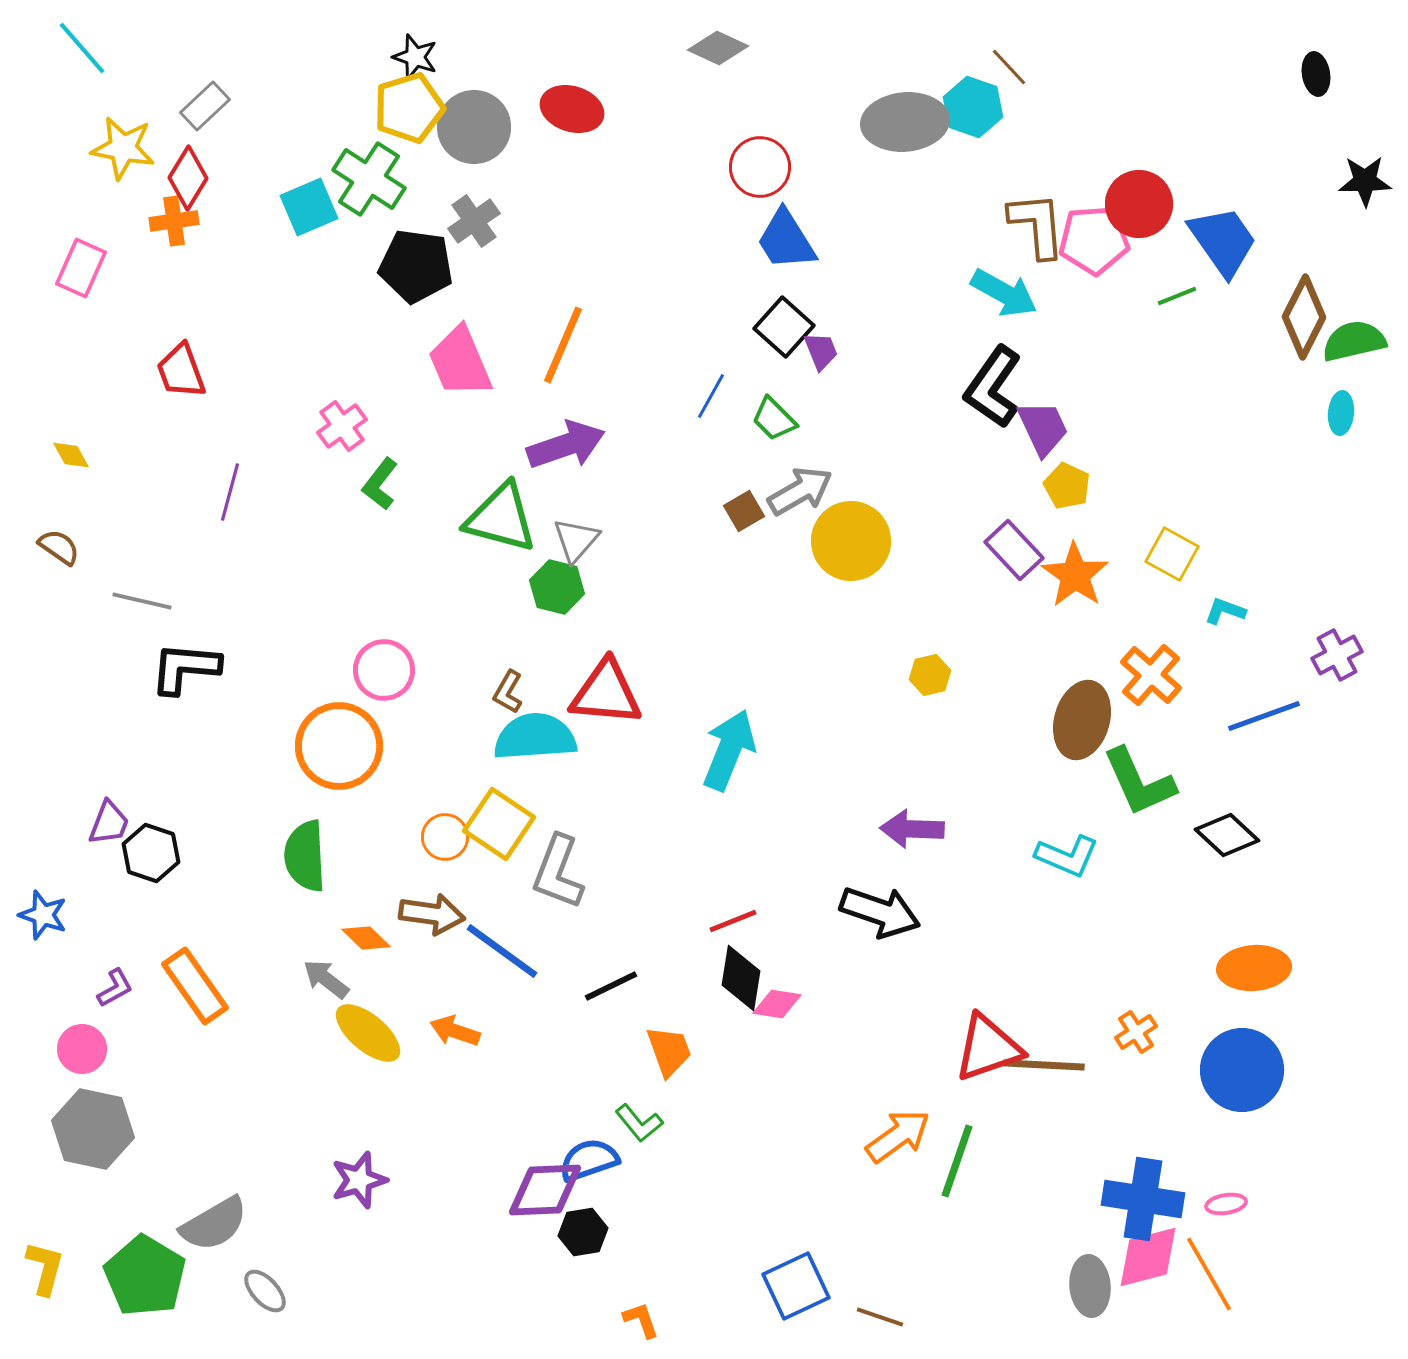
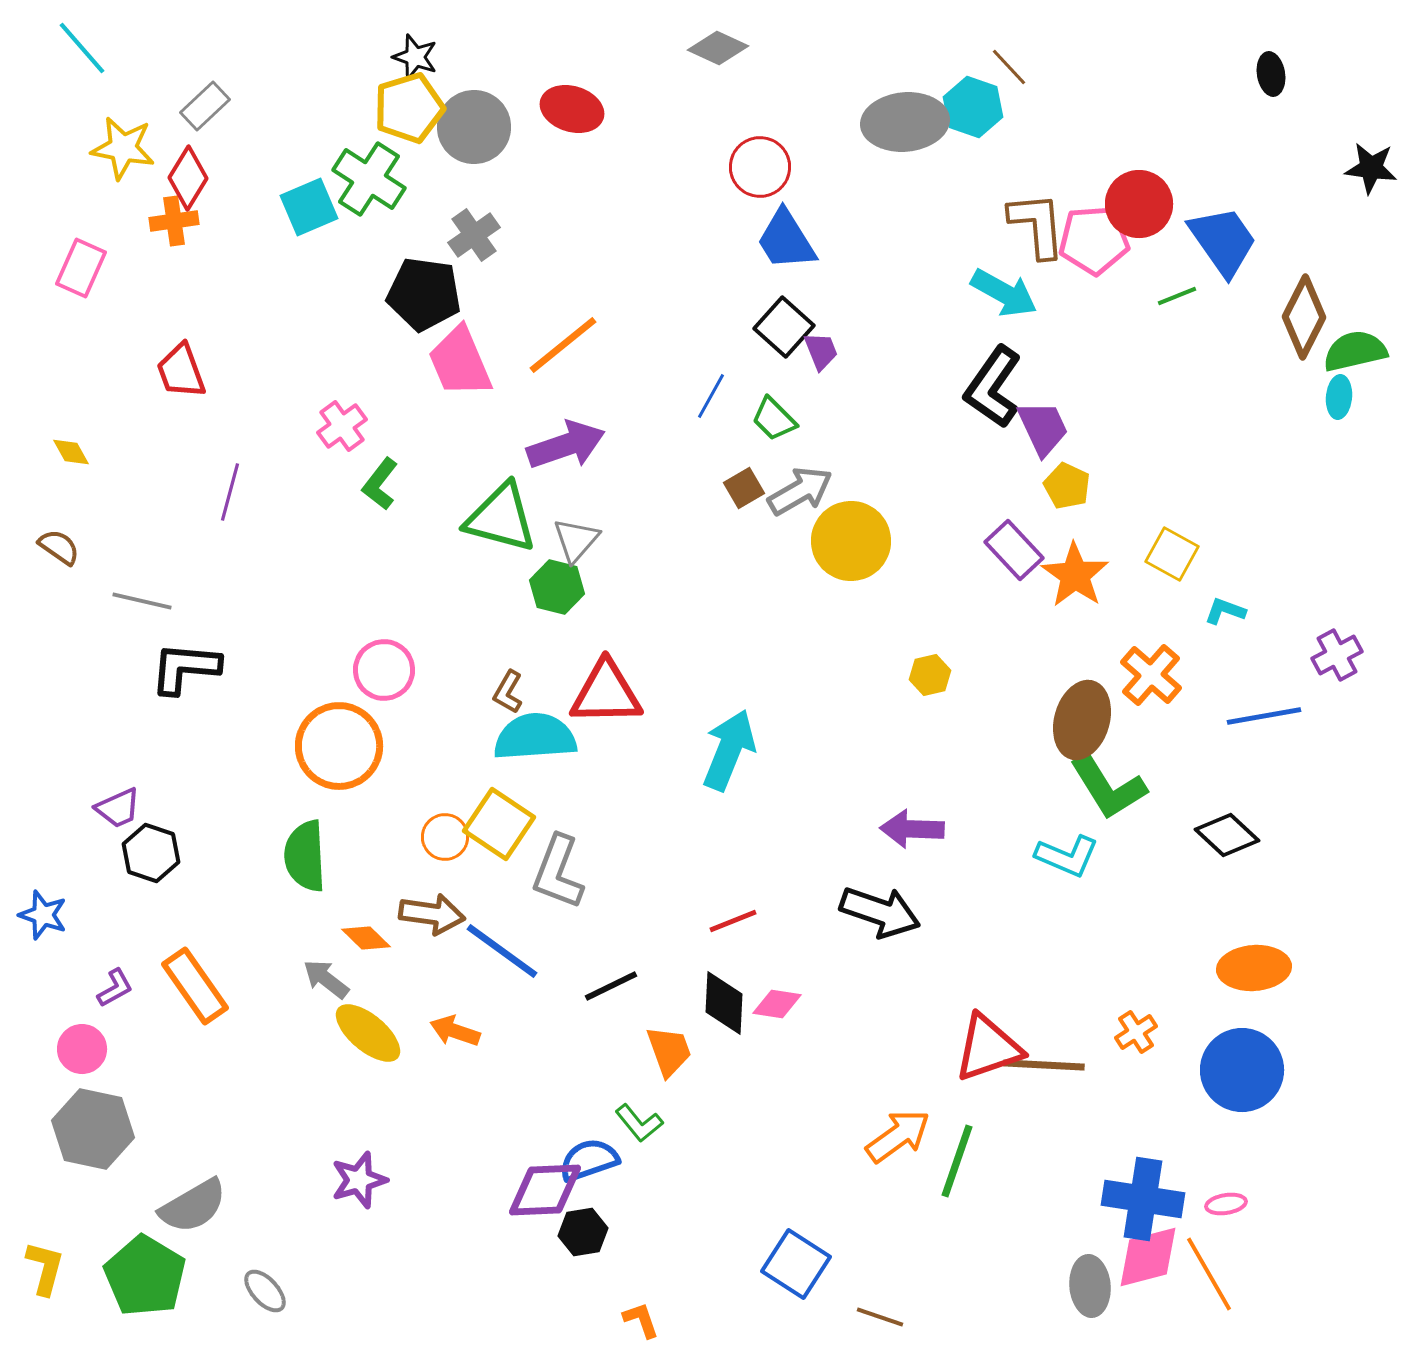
black ellipse at (1316, 74): moved 45 px left
black star at (1365, 181): moved 6 px right, 13 px up; rotated 8 degrees clockwise
gray cross at (474, 221): moved 14 px down
black pentagon at (416, 266): moved 8 px right, 28 px down
green semicircle at (1354, 341): moved 1 px right, 10 px down
orange line at (563, 345): rotated 28 degrees clockwise
cyan ellipse at (1341, 413): moved 2 px left, 16 px up
yellow diamond at (71, 455): moved 3 px up
brown square at (744, 511): moved 23 px up
red triangle at (606, 693): rotated 6 degrees counterclockwise
blue line at (1264, 716): rotated 10 degrees clockwise
green L-shape at (1139, 782): moved 31 px left, 5 px down; rotated 8 degrees counterclockwise
purple trapezoid at (109, 823): moved 9 px right, 15 px up; rotated 45 degrees clockwise
black diamond at (741, 978): moved 17 px left, 25 px down; rotated 6 degrees counterclockwise
gray semicircle at (214, 1224): moved 21 px left, 18 px up
blue square at (796, 1286): moved 22 px up; rotated 32 degrees counterclockwise
